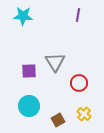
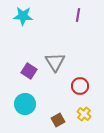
purple square: rotated 35 degrees clockwise
red circle: moved 1 px right, 3 px down
cyan circle: moved 4 px left, 2 px up
